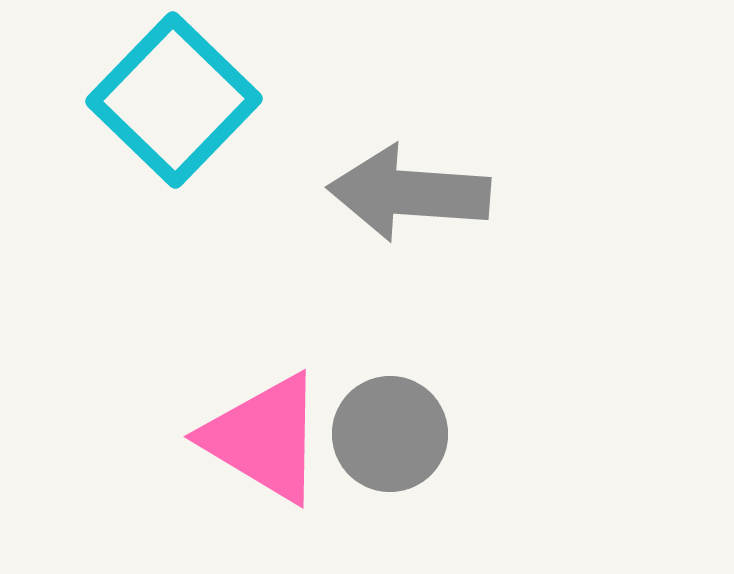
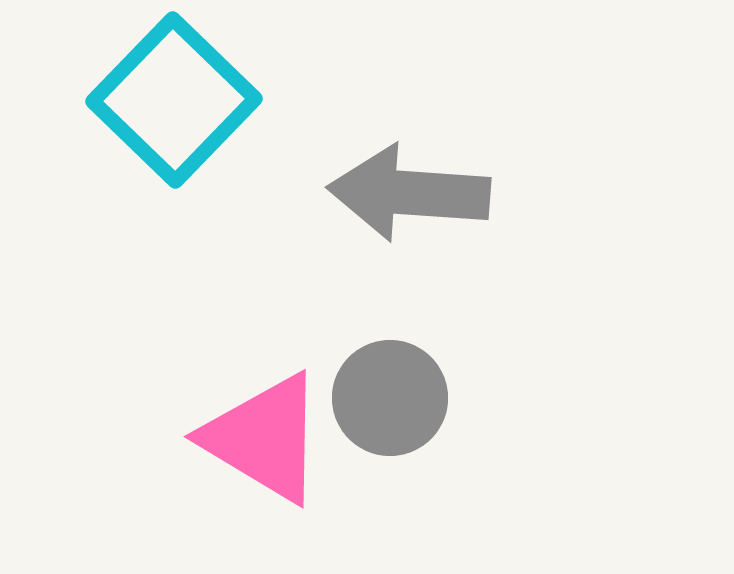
gray circle: moved 36 px up
